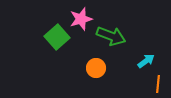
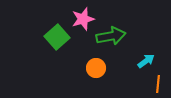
pink star: moved 2 px right
green arrow: rotated 32 degrees counterclockwise
